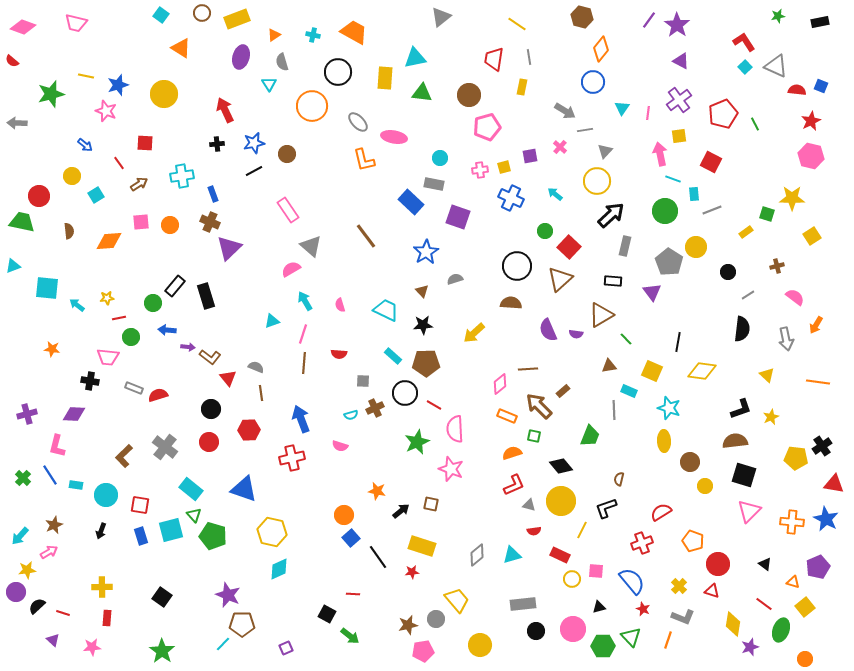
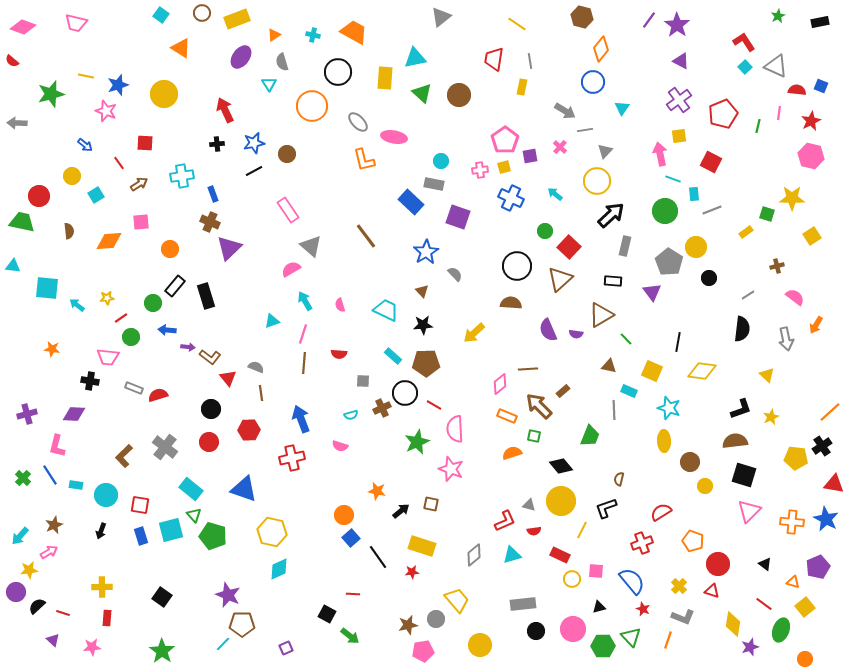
green star at (778, 16): rotated 16 degrees counterclockwise
purple ellipse at (241, 57): rotated 20 degrees clockwise
gray line at (529, 57): moved 1 px right, 4 px down
green triangle at (422, 93): rotated 35 degrees clockwise
brown circle at (469, 95): moved 10 px left
pink line at (648, 113): moved 131 px right
green line at (755, 124): moved 3 px right, 2 px down; rotated 40 degrees clockwise
pink pentagon at (487, 127): moved 18 px right, 13 px down; rotated 20 degrees counterclockwise
cyan circle at (440, 158): moved 1 px right, 3 px down
orange circle at (170, 225): moved 24 px down
cyan triangle at (13, 266): rotated 28 degrees clockwise
black circle at (728, 272): moved 19 px left, 6 px down
gray semicircle at (455, 279): moved 5 px up; rotated 63 degrees clockwise
red line at (119, 318): moved 2 px right; rotated 24 degrees counterclockwise
brown triangle at (609, 366): rotated 21 degrees clockwise
orange line at (818, 382): moved 12 px right, 30 px down; rotated 50 degrees counterclockwise
brown cross at (375, 408): moved 7 px right
red L-shape at (514, 485): moved 9 px left, 36 px down
gray diamond at (477, 555): moved 3 px left
yellow star at (27, 570): moved 2 px right
